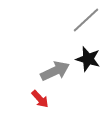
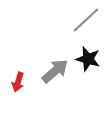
gray arrow: rotated 16 degrees counterclockwise
red arrow: moved 22 px left, 17 px up; rotated 60 degrees clockwise
